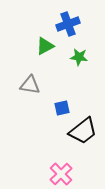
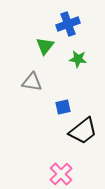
green triangle: rotated 24 degrees counterclockwise
green star: moved 1 px left, 2 px down
gray triangle: moved 2 px right, 3 px up
blue square: moved 1 px right, 1 px up
